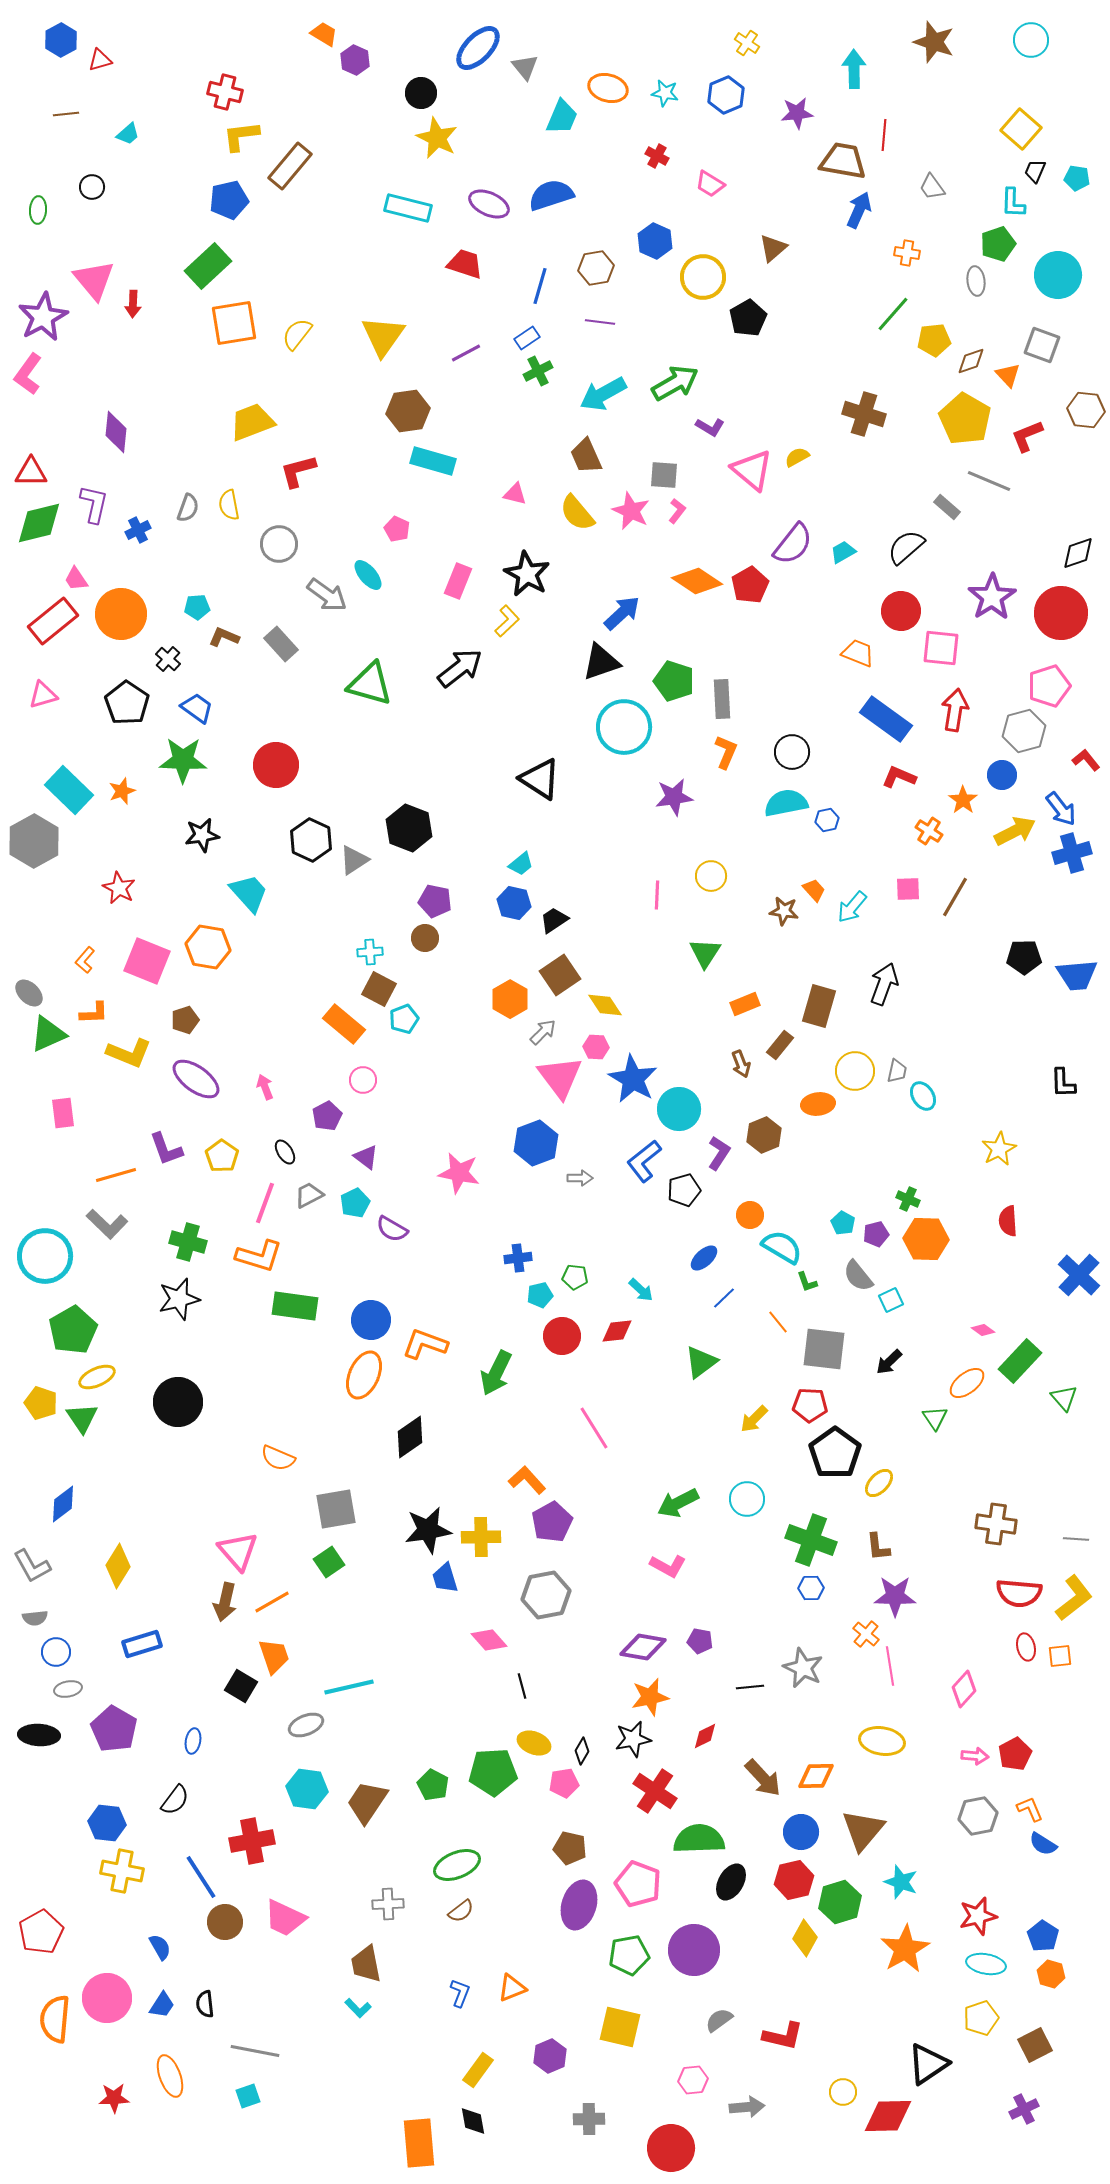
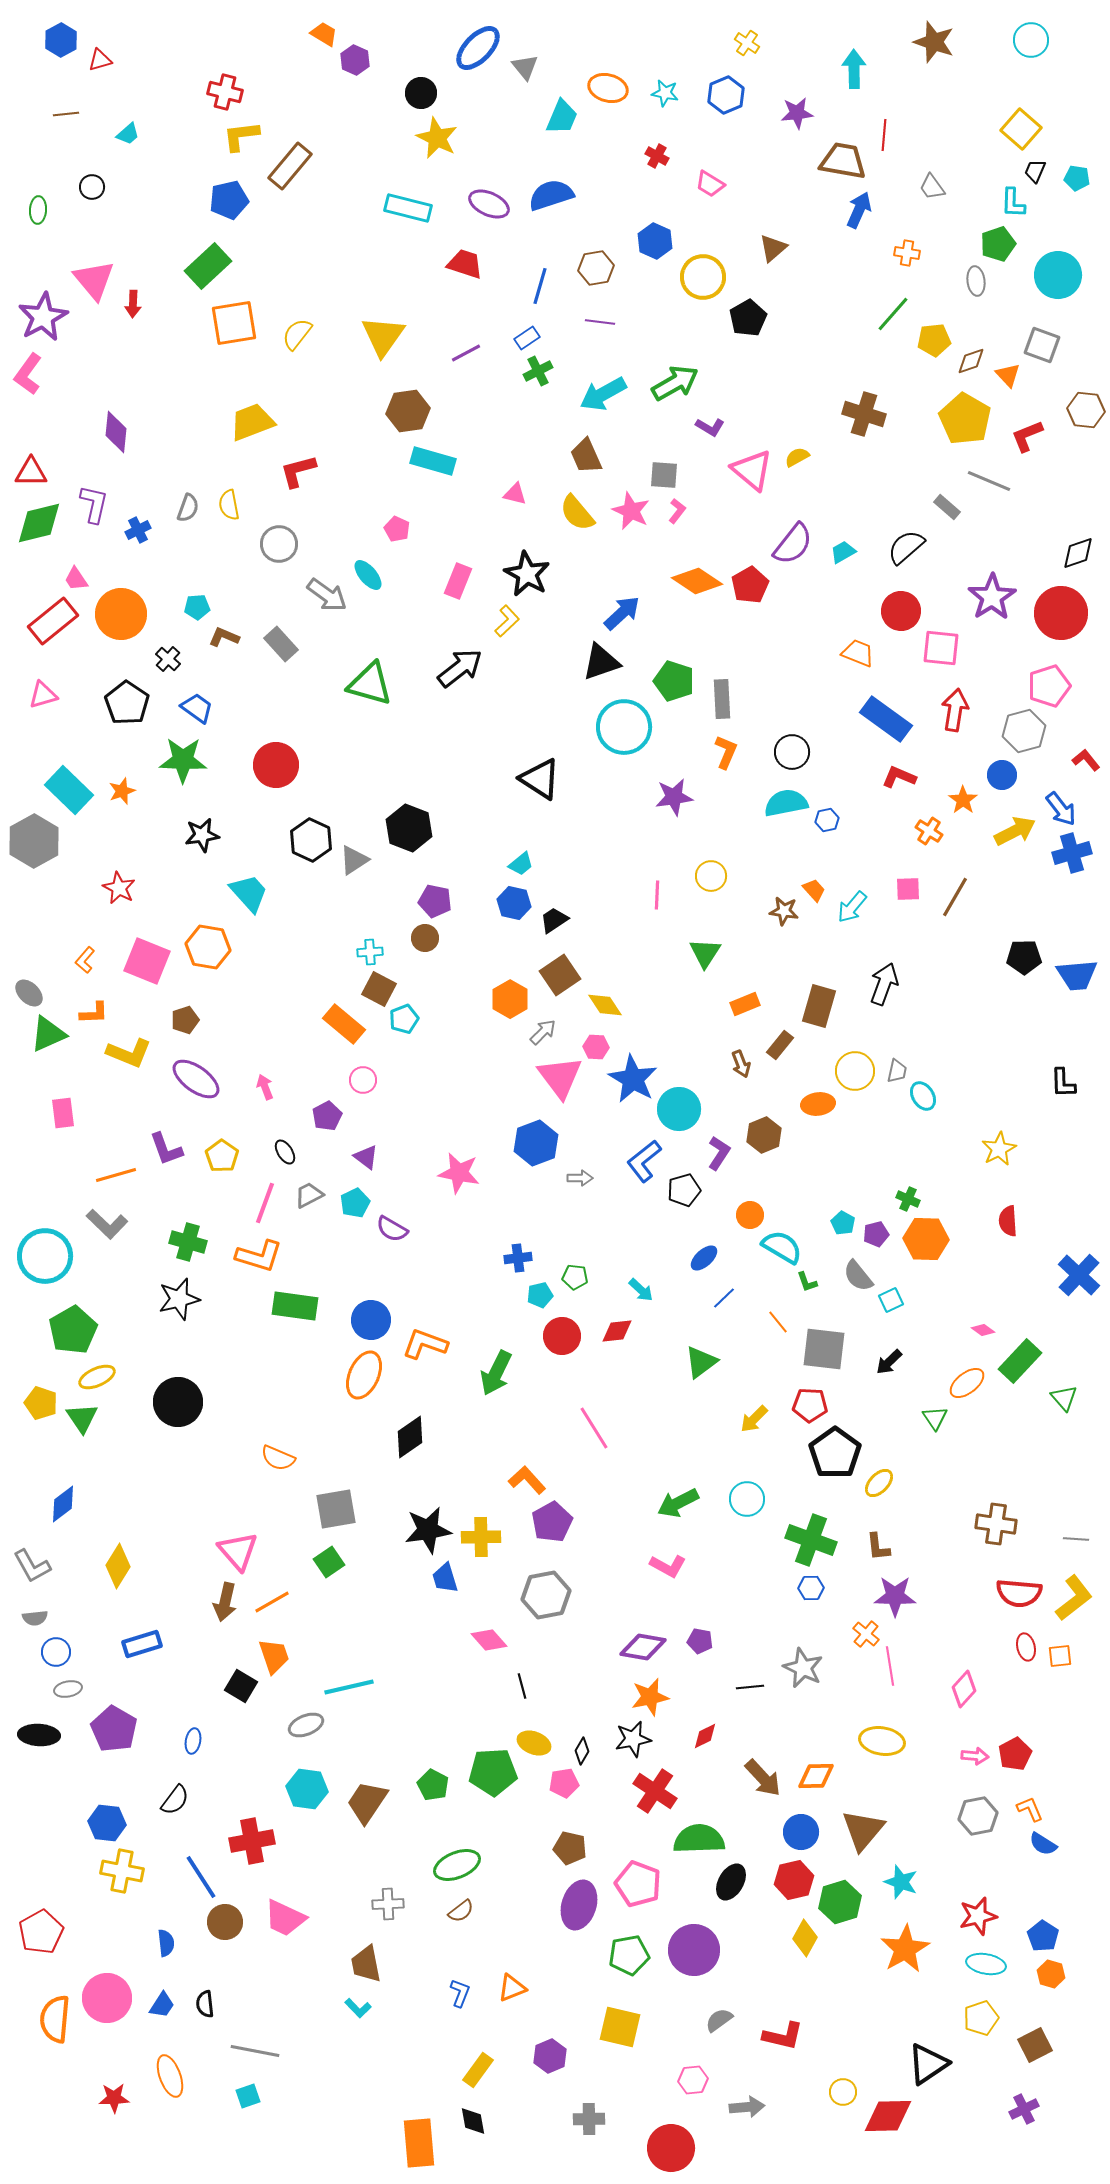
blue semicircle at (160, 1947): moved 6 px right, 4 px up; rotated 24 degrees clockwise
